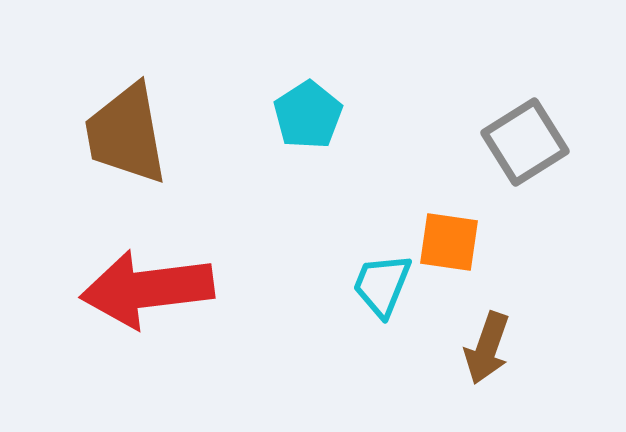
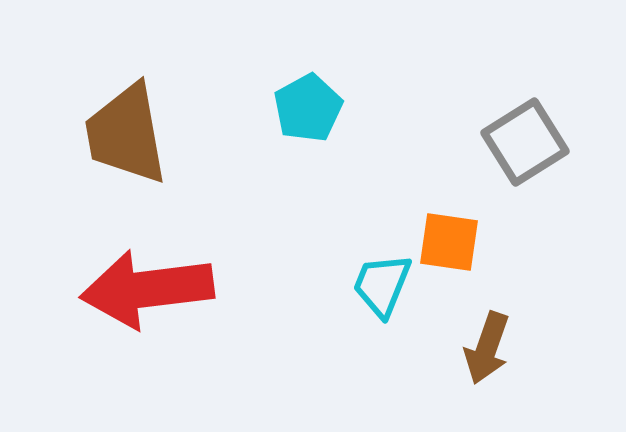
cyan pentagon: moved 7 px up; rotated 4 degrees clockwise
